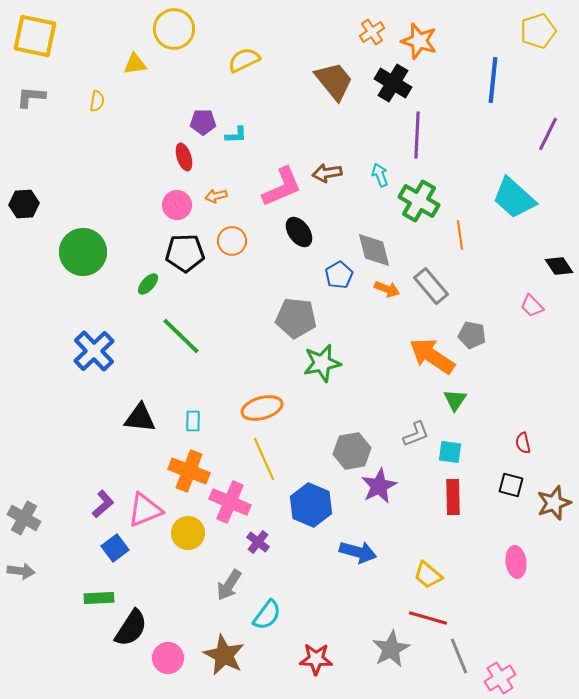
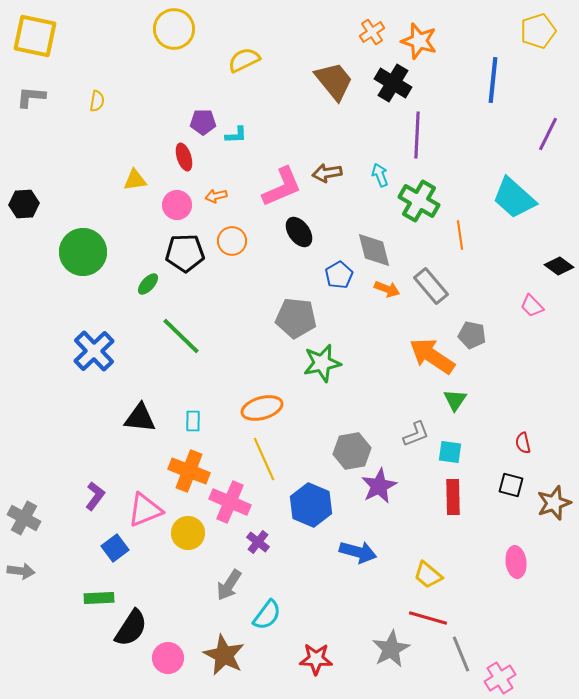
yellow triangle at (135, 64): moved 116 px down
black diamond at (559, 266): rotated 20 degrees counterclockwise
purple L-shape at (103, 504): moved 8 px left, 8 px up; rotated 12 degrees counterclockwise
gray line at (459, 656): moved 2 px right, 2 px up
